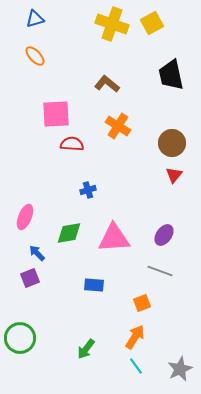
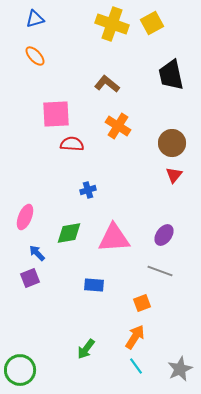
green circle: moved 32 px down
